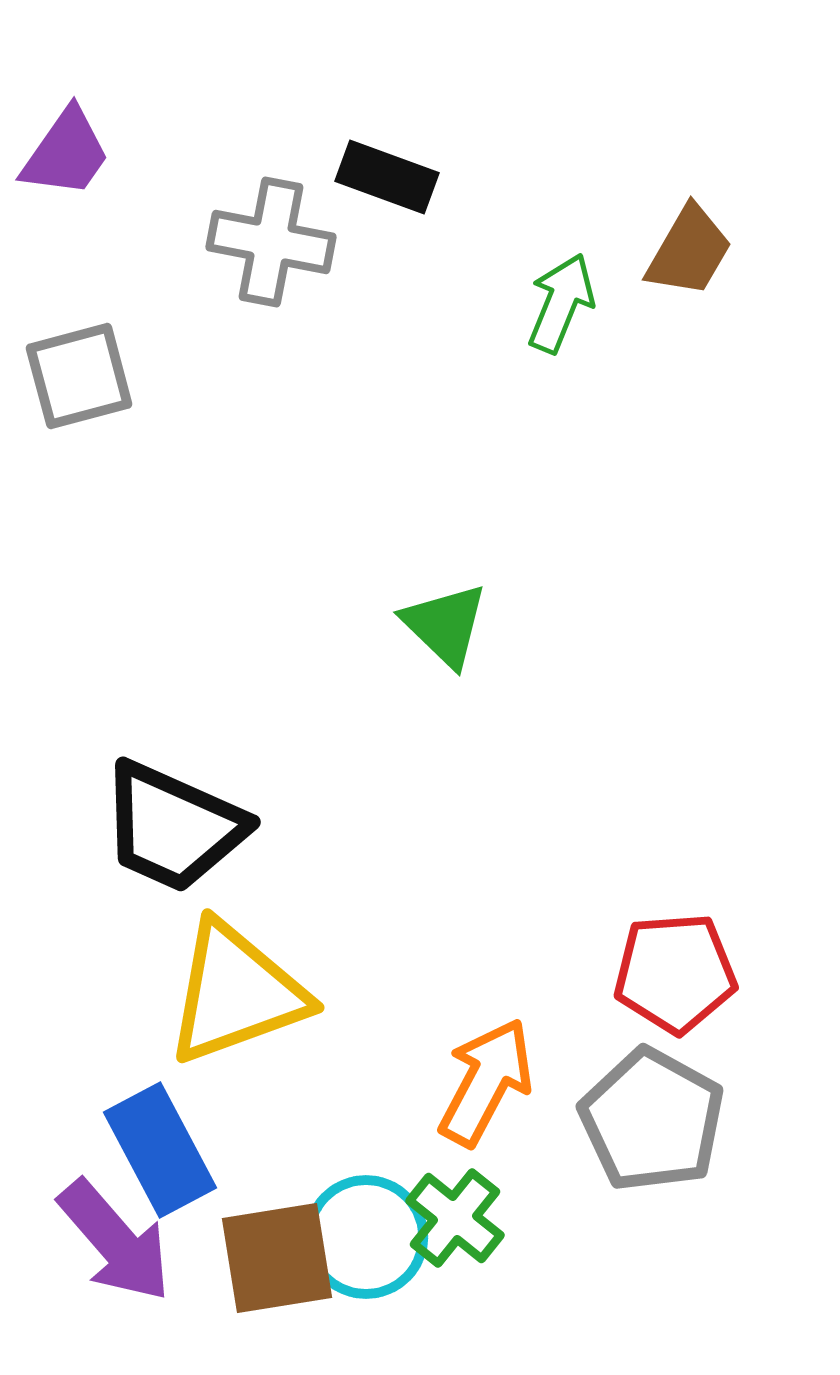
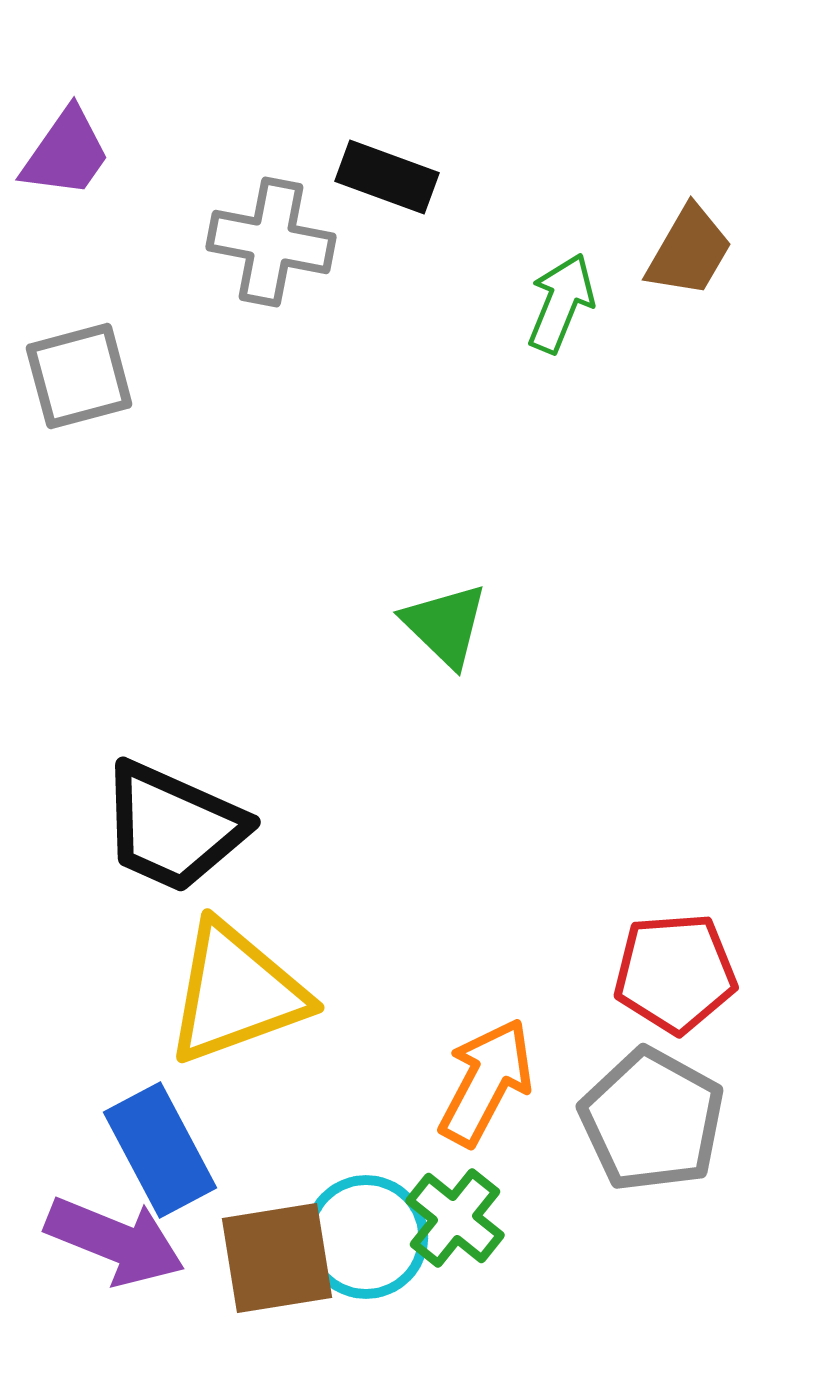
purple arrow: rotated 27 degrees counterclockwise
